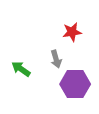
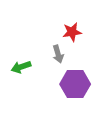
gray arrow: moved 2 px right, 5 px up
green arrow: moved 2 px up; rotated 54 degrees counterclockwise
